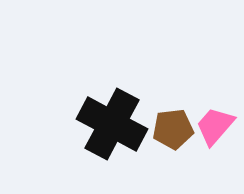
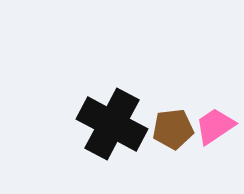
pink trapezoid: rotated 15 degrees clockwise
